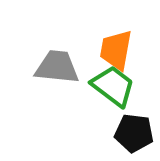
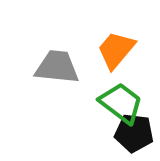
orange trapezoid: rotated 30 degrees clockwise
green trapezoid: moved 8 px right, 17 px down
